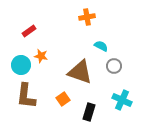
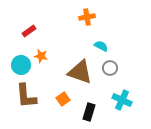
gray circle: moved 4 px left, 2 px down
brown L-shape: rotated 12 degrees counterclockwise
